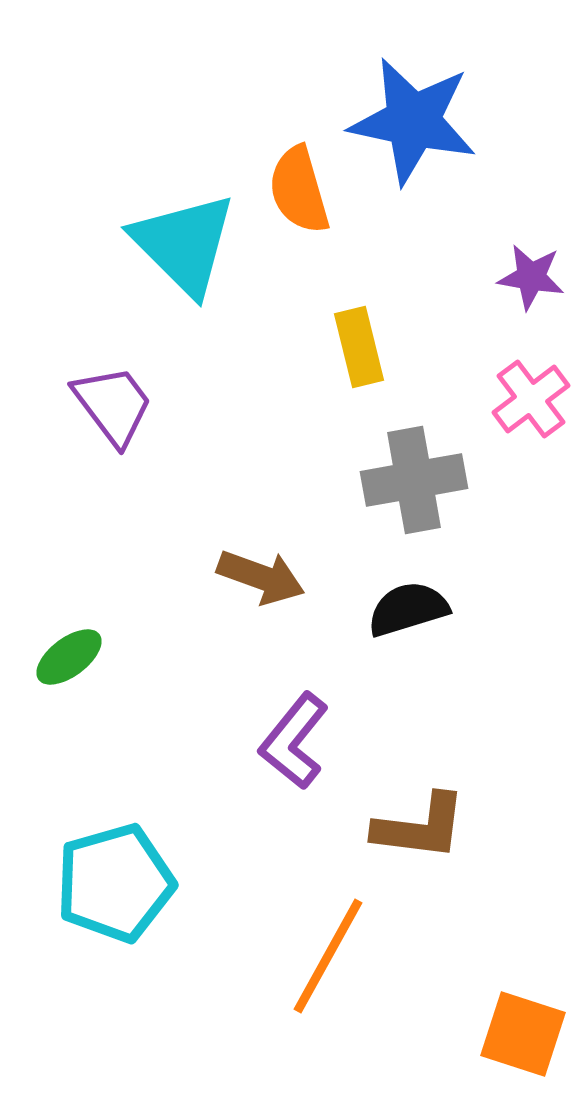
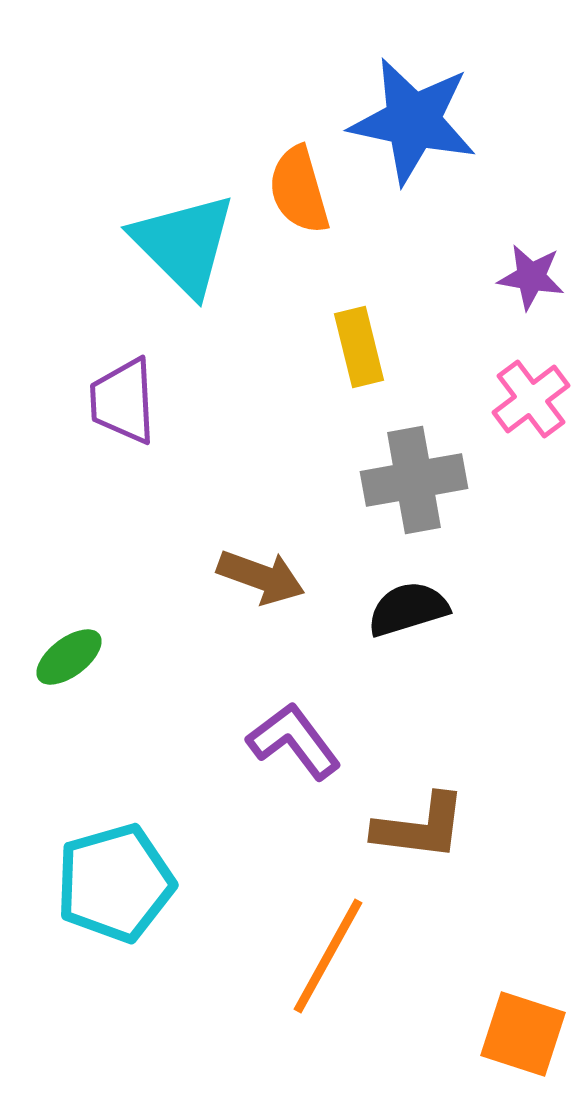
purple trapezoid: moved 10 px right, 4 px up; rotated 146 degrees counterclockwise
purple L-shape: rotated 104 degrees clockwise
